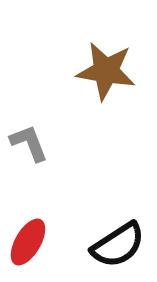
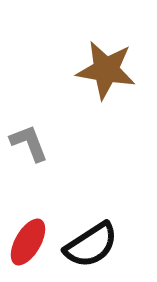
brown star: moved 1 px up
black semicircle: moved 27 px left
